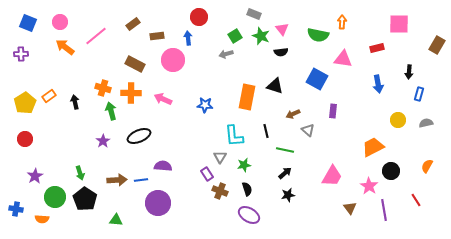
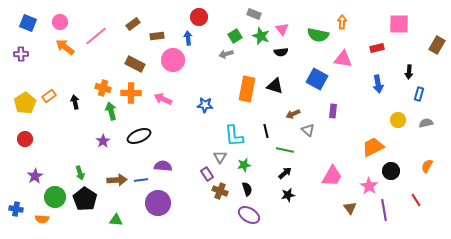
orange rectangle at (247, 97): moved 8 px up
